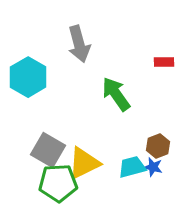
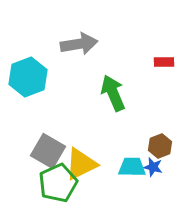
gray arrow: rotated 84 degrees counterclockwise
cyan hexagon: rotated 9 degrees clockwise
green arrow: moved 3 px left, 1 px up; rotated 12 degrees clockwise
brown hexagon: moved 2 px right
gray square: moved 1 px down
yellow triangle: moved 3 px left, 1 px down
cyan trapezoid: rotated 16 degrees clockwise
green pentagon: rotated 21 degrees counterclockwise
